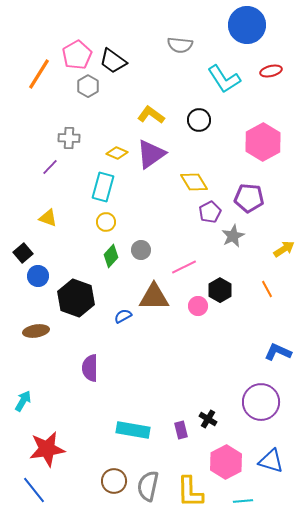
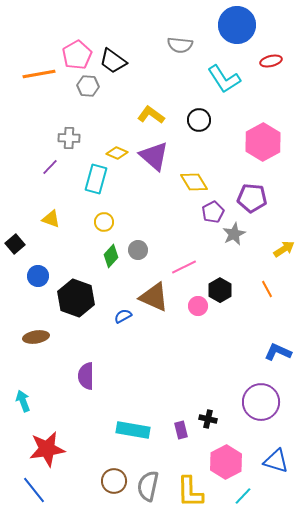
blue circle at (247, 25): moved 10 px left
red ellipse at (271, 71): moved 10 px up
orange line at (39, 74): rotated 48 degrees clockwise
gray hexagon at (88, 86): rotated 25 degrees counterclockwise
purple triangle at (151, 154): moved 3 px right, 2 px down; rotated 44 degrees counterclockwise
cyan rectangle at (103, 187): moved 7 px left, 8 px up
purple pentagon at (249, 198): moved 3 px right
purple pentagon at (210, 212): moved 3 px right
yellow triangle at (48, 218): moved 3 px right, 1 px down
yellow circle at (106, 222): moved 2 px left
gray star at (233, 236): moved 1 px right, 2 px up
gray circle at (141, 250): moved 3 px left
black square at (23, 253): moved 8 px left, 9 px up
brown triangle at (154, 297): rotated 24 degrees clockwise
brown ellipse at (36, 331): moved 6 px down
purple semicircle at (90, 368): moved 4 px left, 8 px down
cyan arrow at (23, 401): rotated 50 degrees counterclockwise
black cross at (208, 419): rotated 18 degrees counterclockwise
blue triangle at (271, 461): moved 5 px right
cyan line at (243, 501): moved 5 px up; rotated 42 degrees counterclockwise
